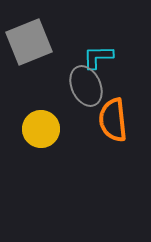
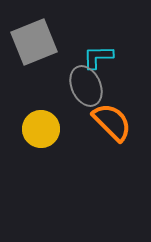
gray square: moved 5 px right
orange semicircle: moved 1 px left, 2 px down; rotated 141 degrees clockwise
